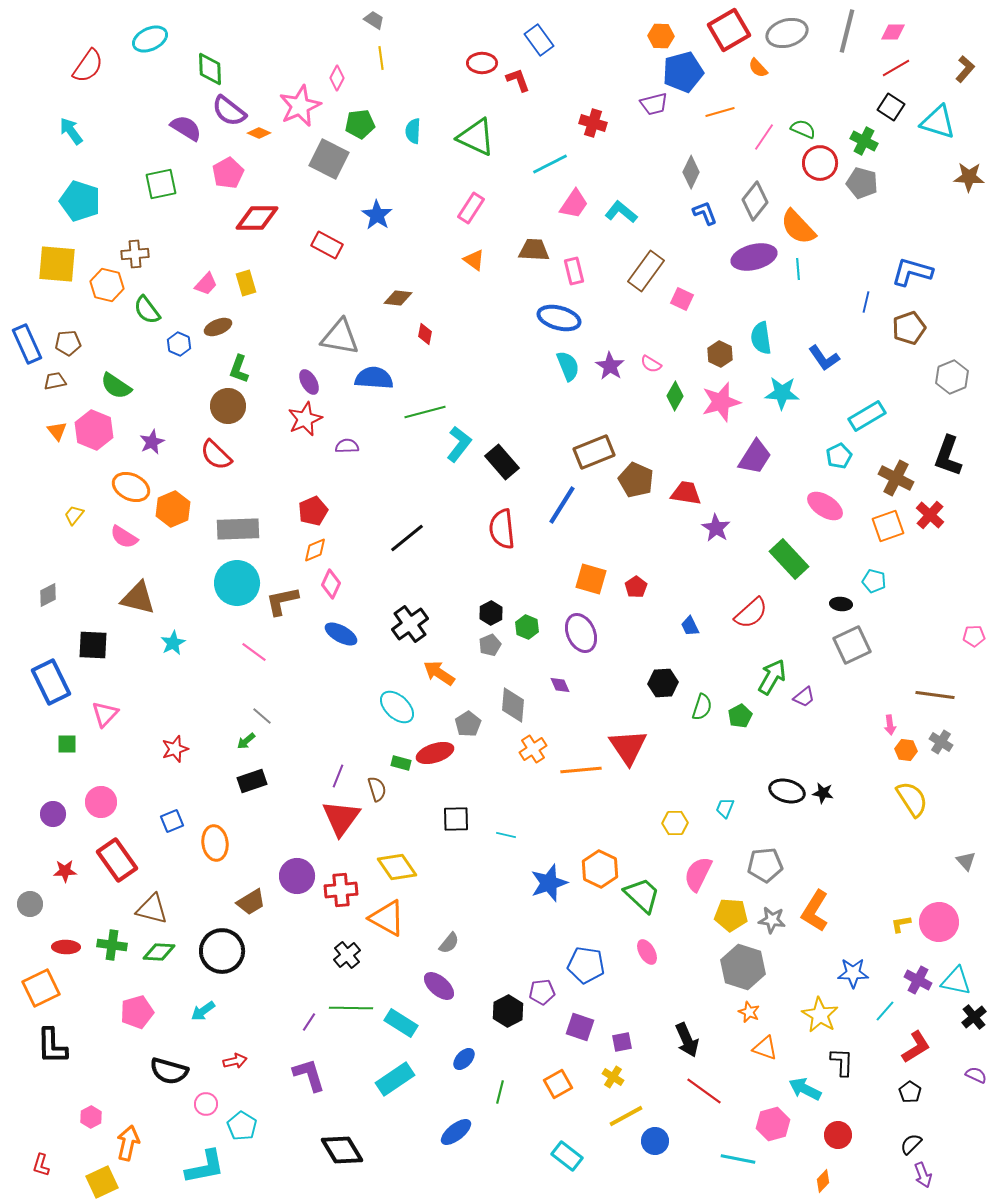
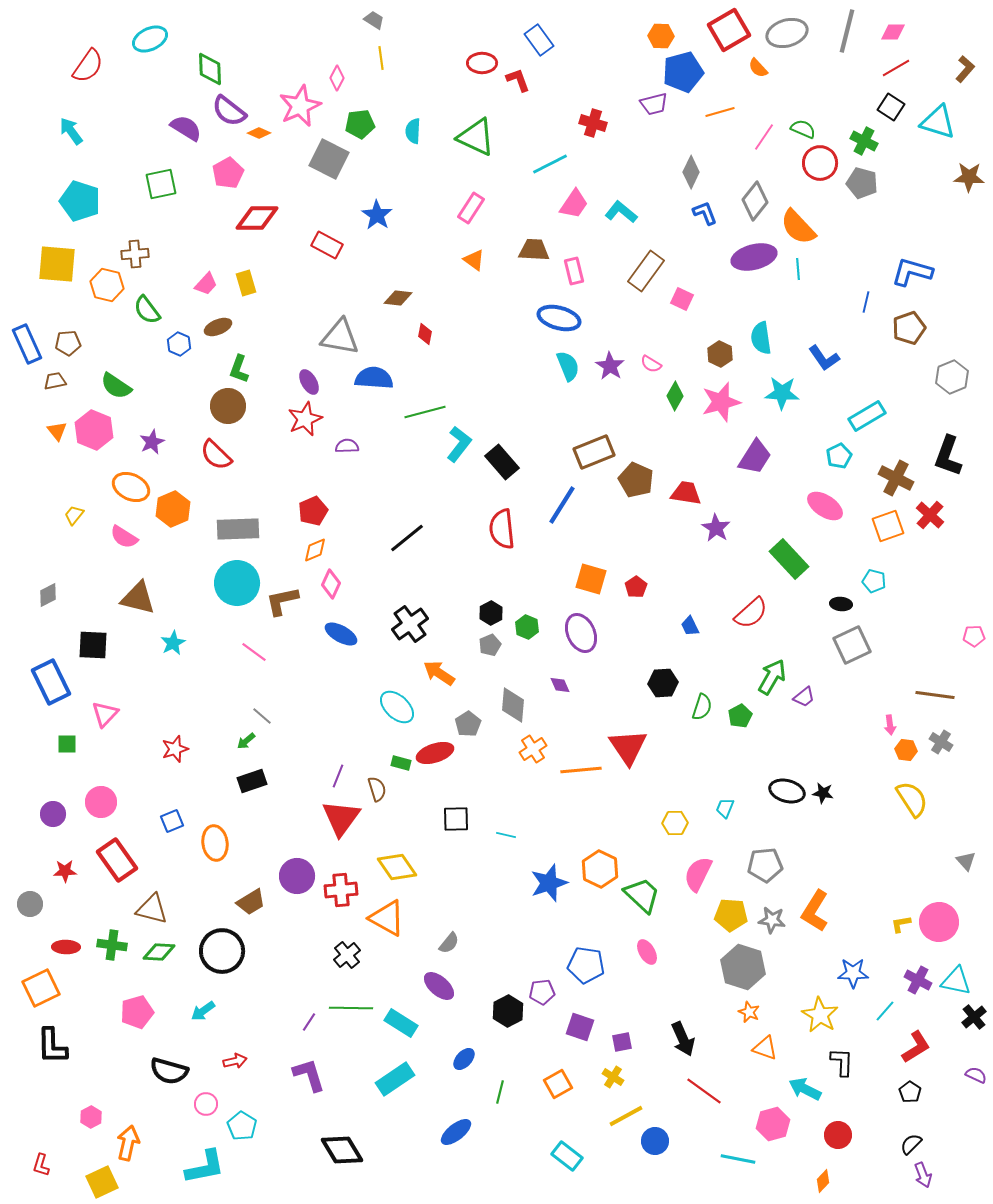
black arrow at (687, 1040): moved 4 px left, 1 px up
